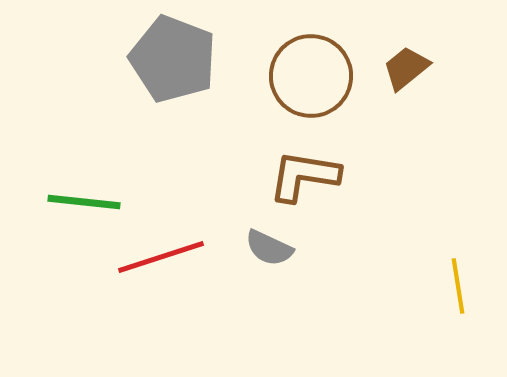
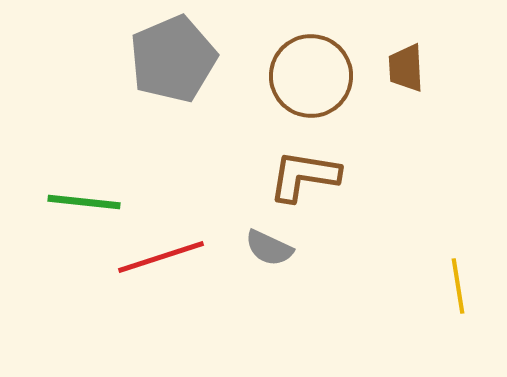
gray pentagon: rotated 28 degrees clockwise
brown trapezoid: rotated 54 degrees counterclockwise
